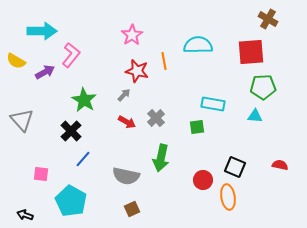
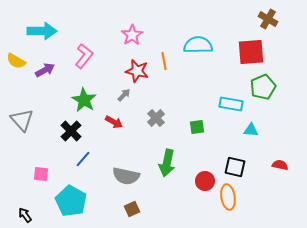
pink L-shape: moved 13 px right, 1 px down
purple arrow: moved 2 px up
green pentagon: rotated 20 degrees counterclockwise
cyan rectangle: moved 18 px right
cyan triangle: moved 4 px left, 14 px down
red arrow: moved 13 px left
green arrow: moved 6 px right, 5 px down
black square: rotated 10 degrees counterclockwise
red circle: moved 2 px right, 1 px down
black arrow: rotated 35 degrees clockwise
